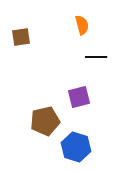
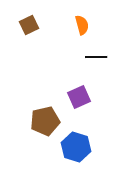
brown square: moved 8 px right, 12 px up; rotated 18 degrees counterclockwise
purple square: rotated 10 degrees counterclockwise
